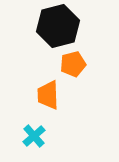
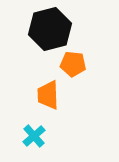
black hexagon: moved 8 px left, 3 px down
orange pentagon: rotated 20 degrees clockwise
